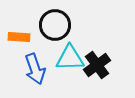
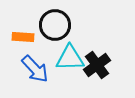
orange rectangle: moved 4 px right
blue arrow: rotated 24 degrees counterclockwise
